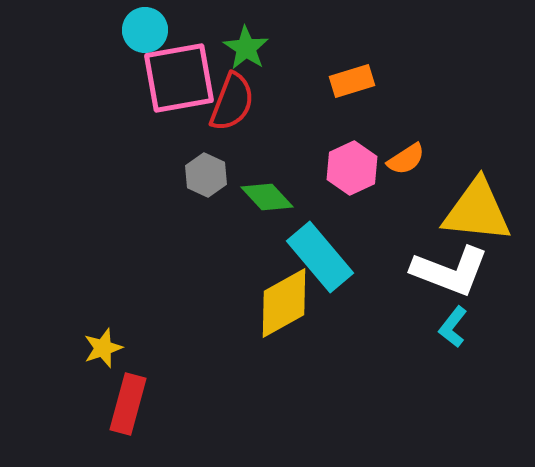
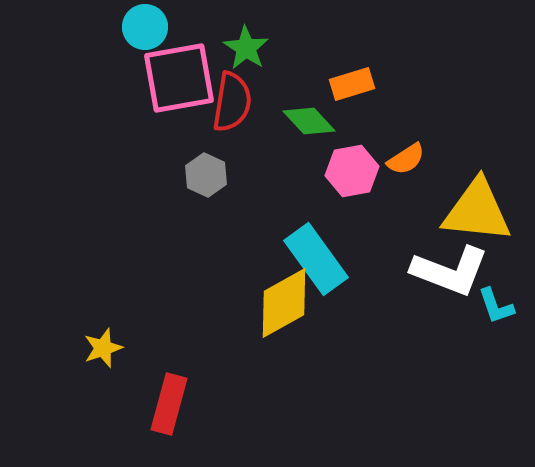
cyan circle: moved 3 px up
orange rectangle: moved 3 px down
red semicircle: rotated 12 degrees counterclockwise
pink hexagon: moved 3 px down; rotated 15 degrees clockwise
green diamond: moved 42 px right, 76 px up
cyan rectangle: moved 4 px left, 2 px down; rotated 4 degrees clockwise
cyan L-shape: moved 43 px right, 21 px up; rotated 57 degrees counterclockwise
red rectangle: moved 41 px right
